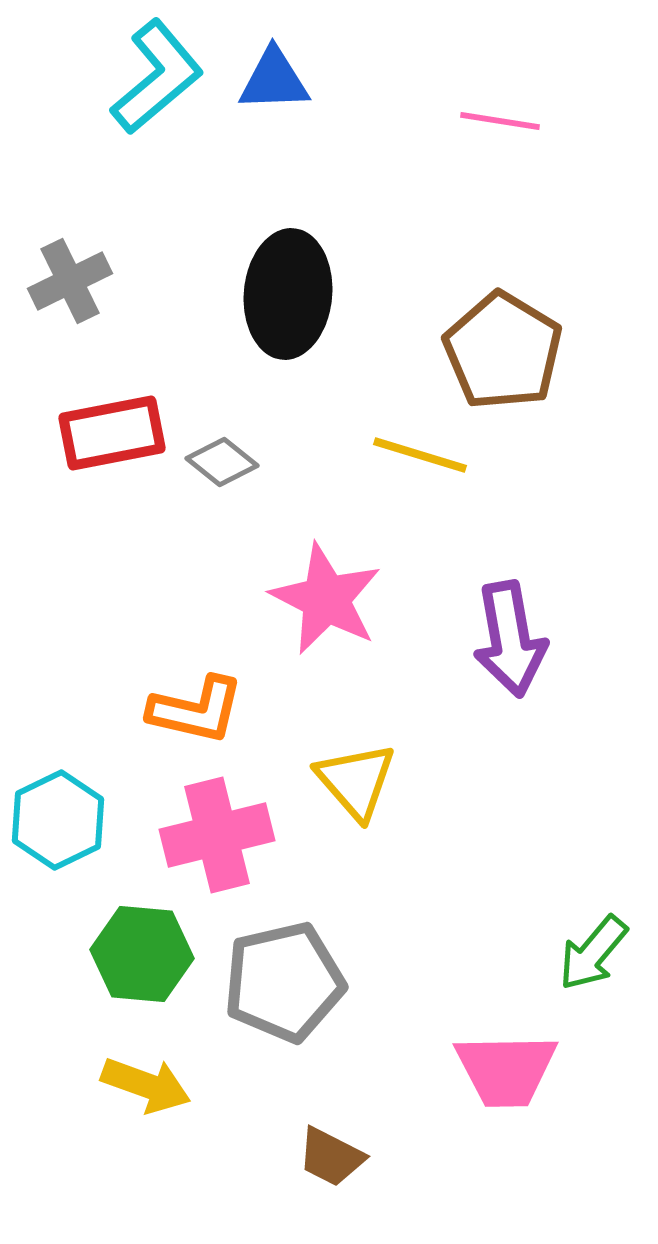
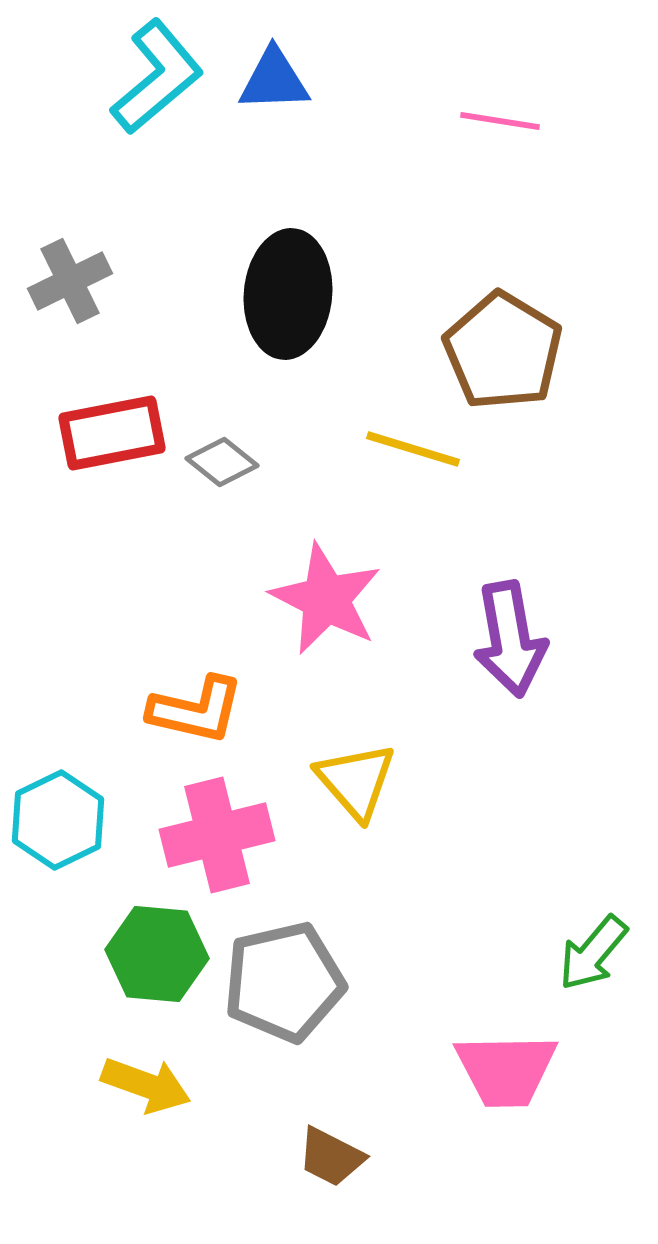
yellow line: moved 7 px left, 6 px up
green hexagon: moved 15 px right
